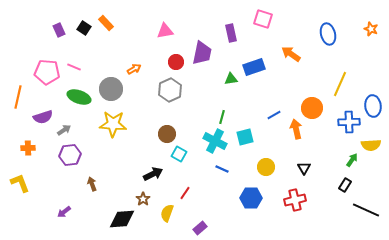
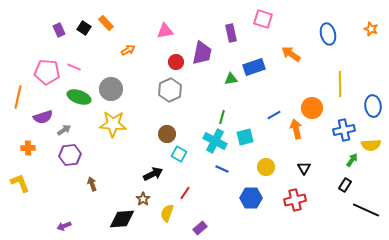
orange arrow at (134, 69): moved 6 px left, 19 px up
yellow line at (340, 84): rotated 25 degrees counterclockwise
blue cross at (349, 122): moved 5 px left, 8 px down; rotated 10 degrees counterclockwise
purple arrow at (64, 212): moved 14 px down; rotated 16 degrees clockwise
